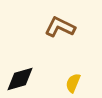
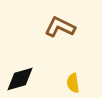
yellow semicircle: rotated 30 degrees counterclockwise
